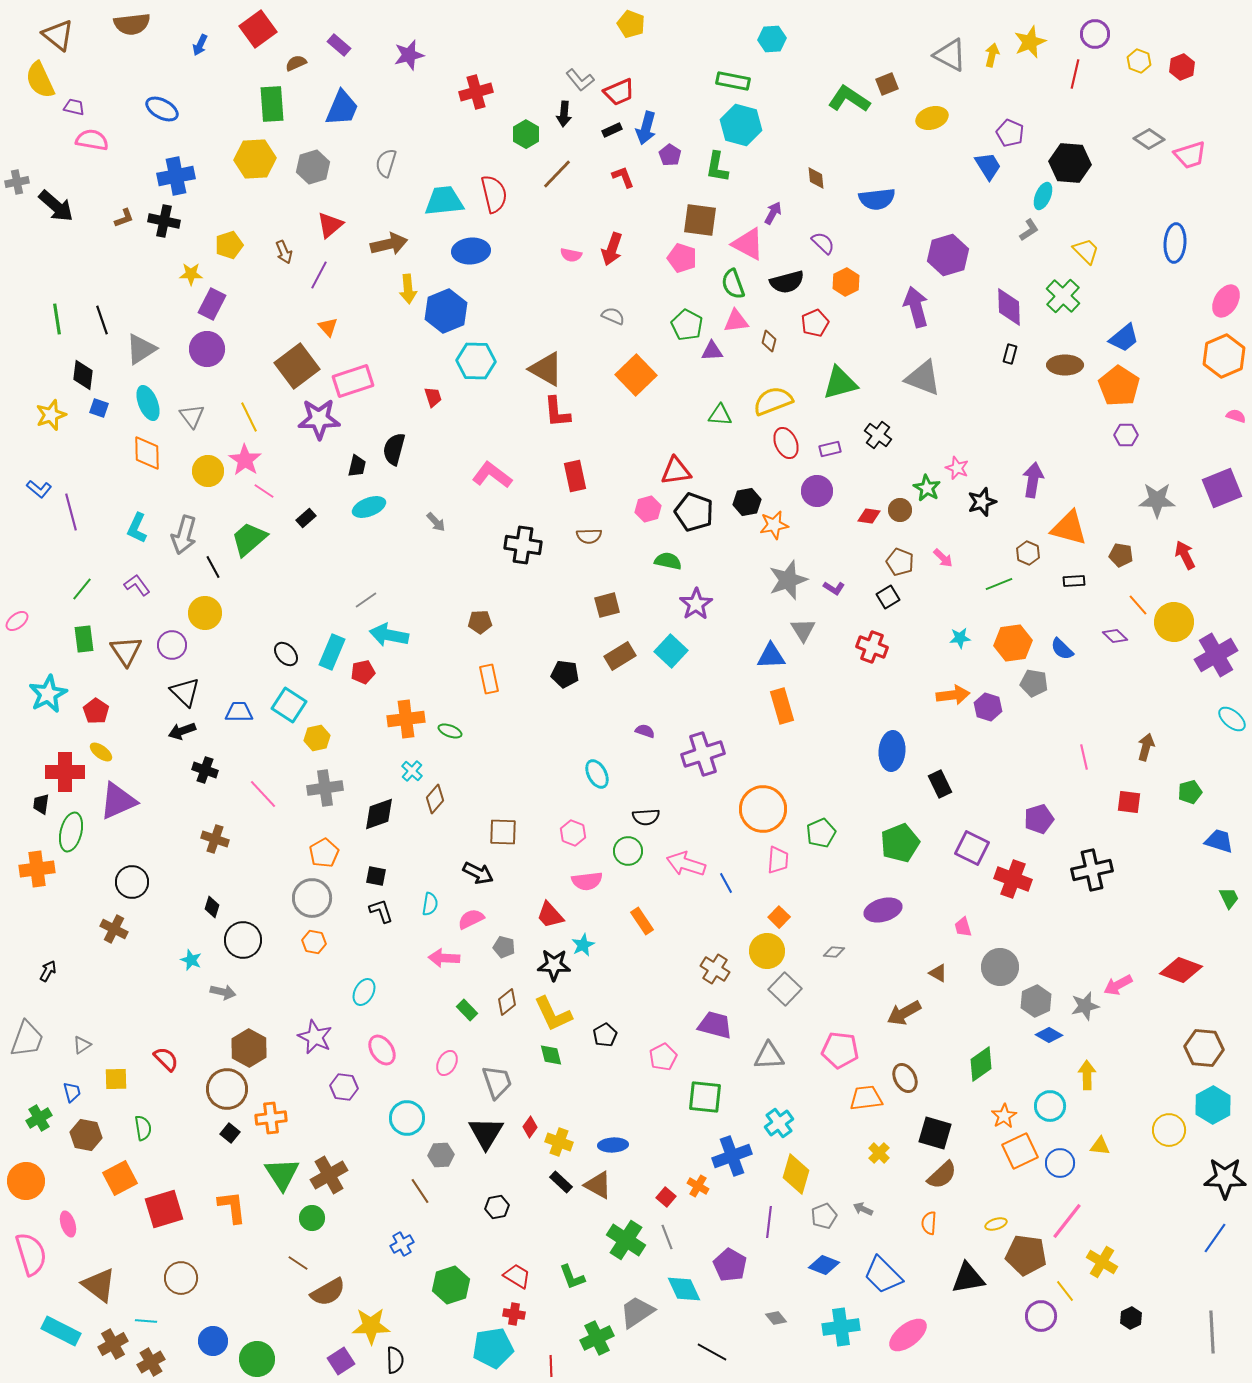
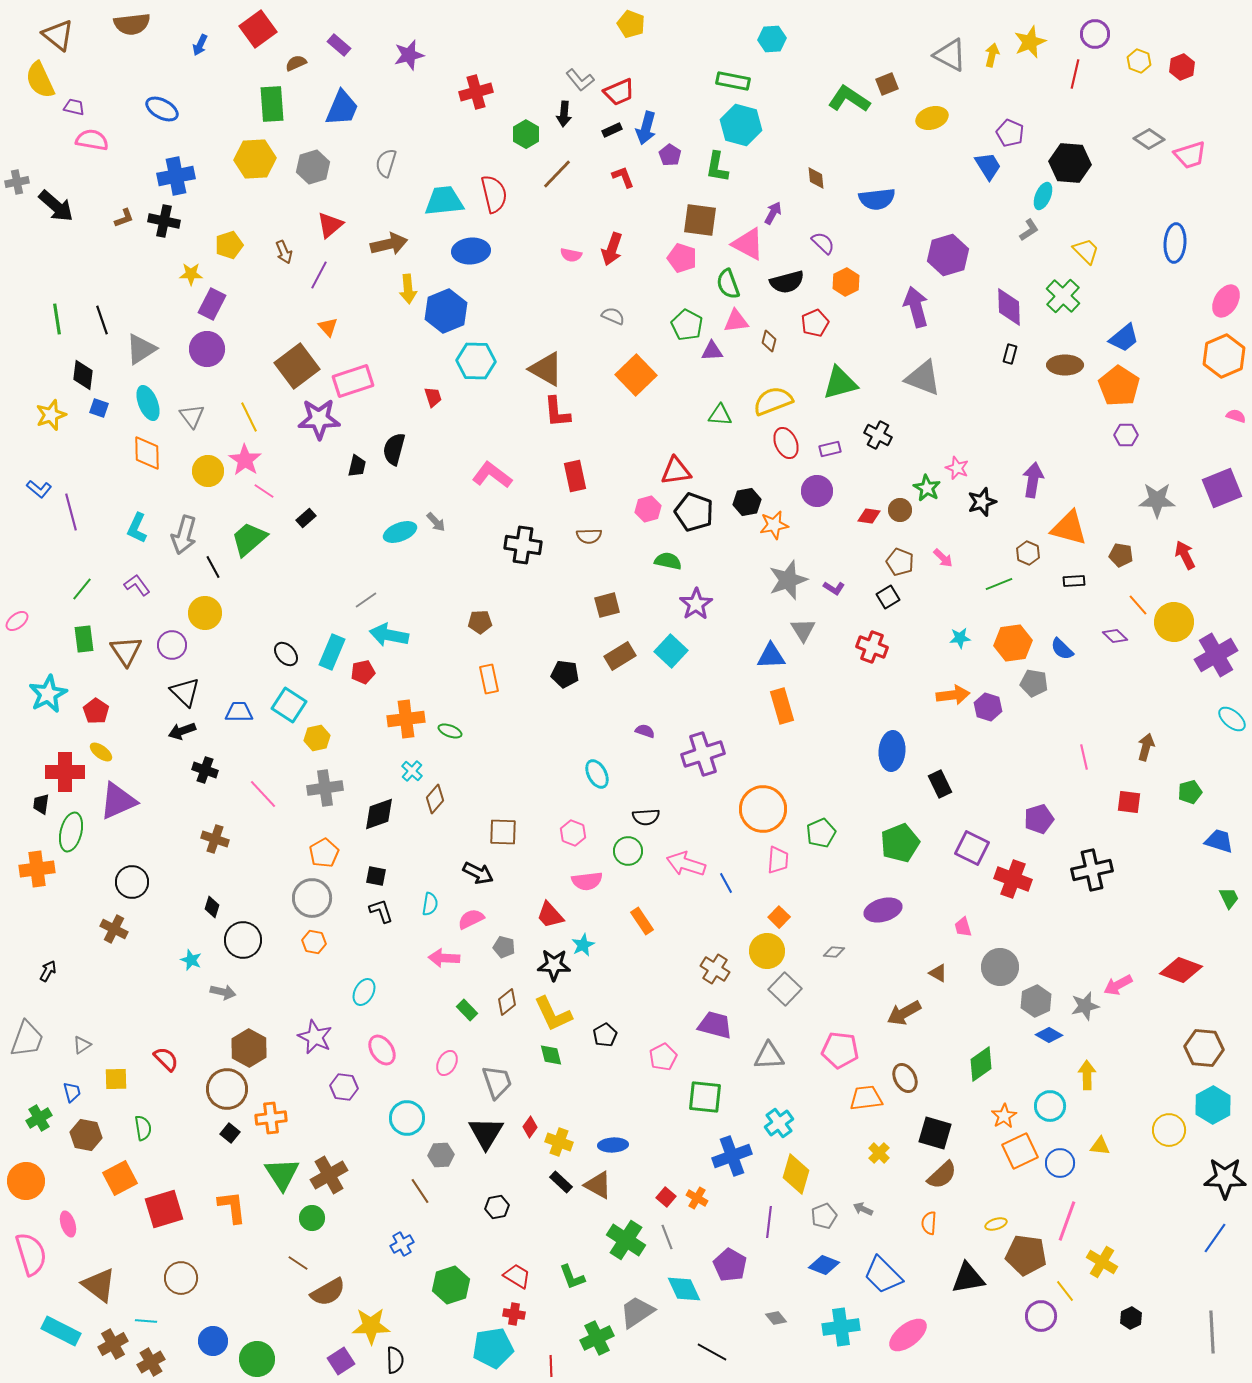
green semicircle at (733, 284): moved 5 px left
black cross at (878, 435): rotated 8 degrees counterclockwise
cyan ellipse at (369, 507): moved 31 px right, 25 px down
orange cross at (698, 1186): moved 1 px left, 12 px down
pink line at (1067, 1221): rotated 18 degrees counterclockwise
